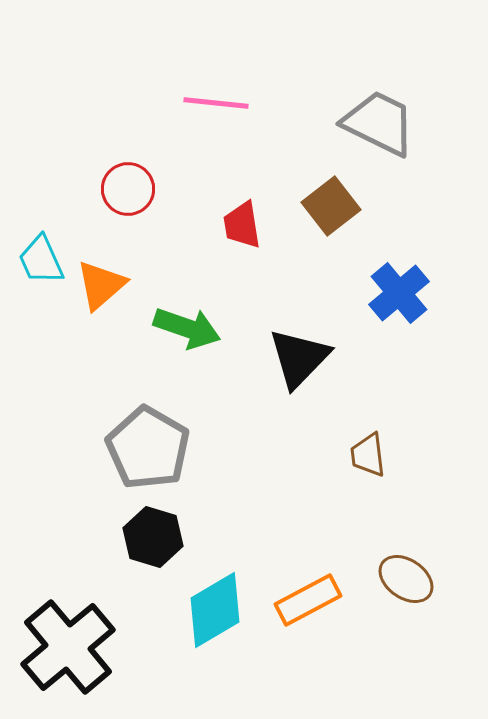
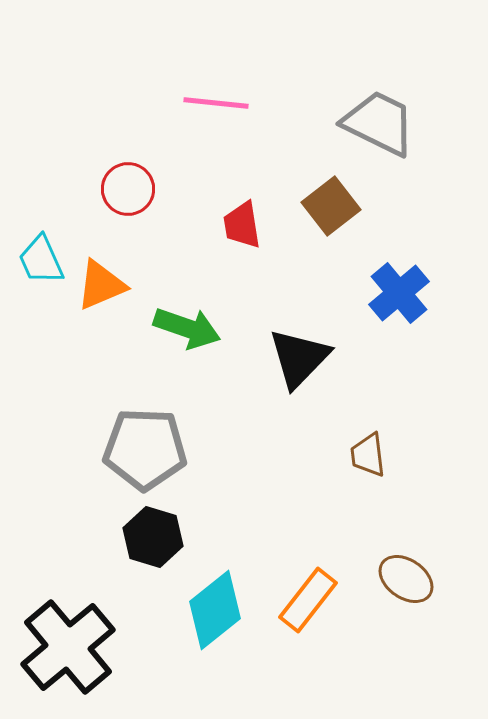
orange triangle: rotated 18 degrees clockwise
gray pentagon: moved 3 px left, 1 px down; rotated 28 degrees counterclockwise
orange rectangle: rotated 24 degrees counterclockwise
cyan diamond: rotated 8 degrees counterclockwise
